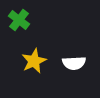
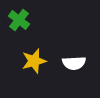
yellow star: rotated 10 degrees clockwise
